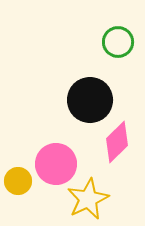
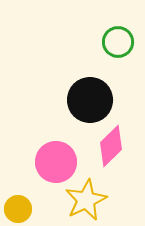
pink diamond: moved 6 px left, 4 px down
pink circle: moved 2 px up
yellow circle: moved 28 px down
yellow star: moved 2 px left, 1 px down
